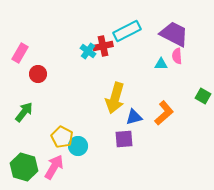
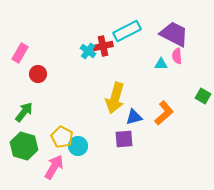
green hexagon: moved 21 px up
